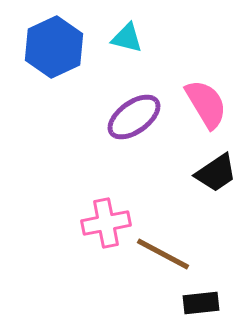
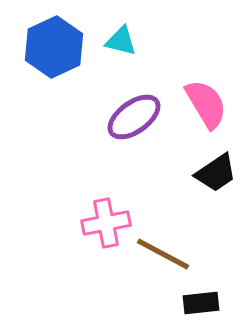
cyan triangle: moved 6 px left, 3 px down
